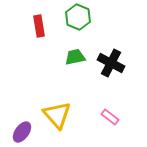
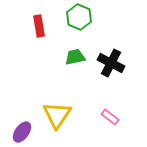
green hexagon: moved 1 px right
yellow triangle: rotated 16 degrees clockwise
